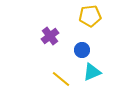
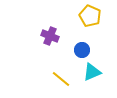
yellow pentagon: rotated 30 degrees clockwise
purple cross: rotated 30 degrees counterclockwise
